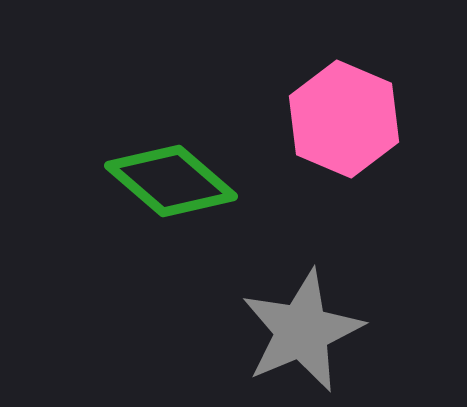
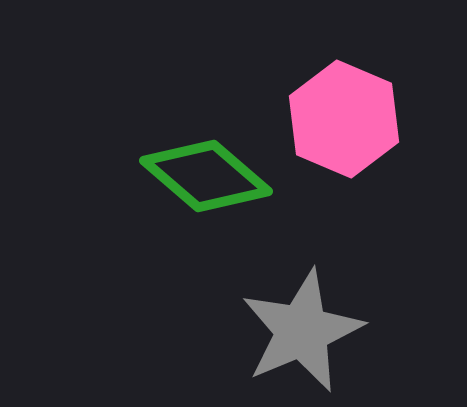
green diamond: moved 35 px right, 5 px up
